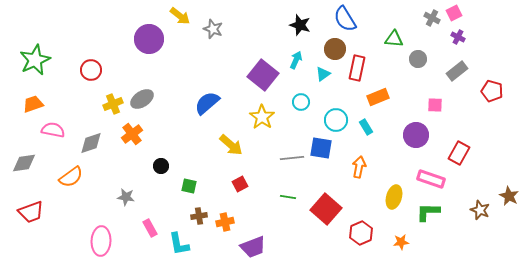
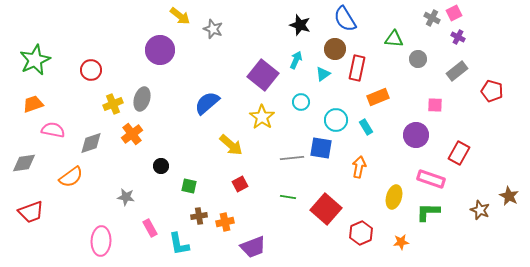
purple circle at (149, 39): moved 11 px right, 11 px down
gray ellipse at (142, 99): rotated 40 degrees counterclockwise
